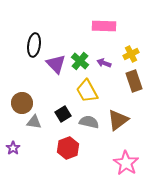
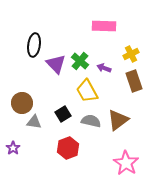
purple arrow: moved 5 px down
gray semicircle: moved 2 px right, 1 px up
